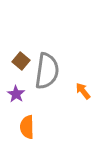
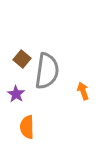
brown square: moved 1 px right, 2 px up
orange arrow: rotated 18 degrees clockwise
